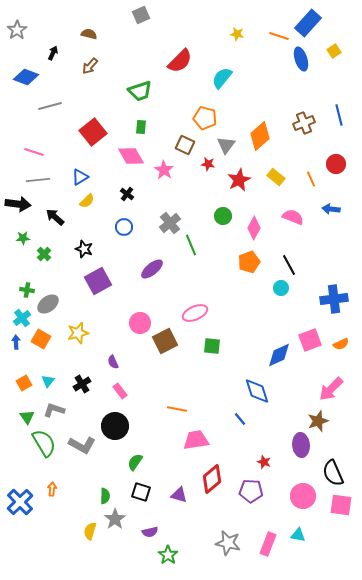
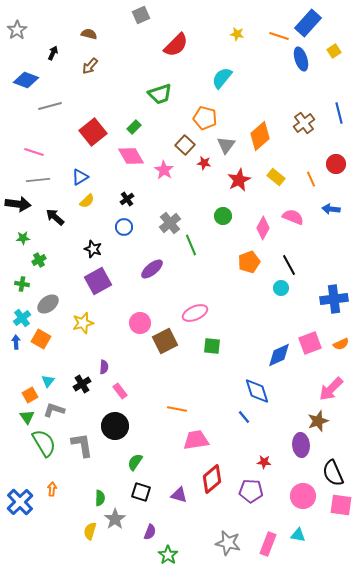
red semicircle at (180, 61): moved 4 px left, 16 px up
blue diamond at (26, 77): moved 3 px down
green trapezoid at (140, 91): moved 20 px right, 3 px down
blue line at (339, 115): moved 2 px up
brown cross at (304, 123): rotated 15 degrees counterclockwise
green rectangle at (141, 127): moved 7 px left; rotated 40 degrees clockwise
brown square at (185, 145): rotated 18 degrees clockwise
red star at (208, 164): moved 4 px left, 1 px up
black cross at (127, 194): moved 5 px down; rotated 16 degrees clockwise
pink diamond at (254, 228): moved 9 px right
black star at (84, 249): moved 9 px right
green cross at (44, 254): moved 5 px left, 6 px down; rotated 16 degrees clockwise
green cross at (27, 290): moved 5 px left, 6 px up
yellow star at (78, 333): moved 5 px right, 10 px up
pink square at (310, 340): moved 3 px down
purple semicircle at (113, 362): moved 9 px left, 5 px down; rotated 152 degrees counterclockwise
orange square at (24, 383): moved 6 px right, 12 px down
blue line at (240, 419): moved 4 px right, 2 px up
gray L-shape at (82, 445): rotated 128 degrees counterclockwise
red star at (264, 462): rotated 16 degrees counterclockwise
green semicircle at (105, 496): moved 5 px left, 2 px down
purple semicircle at (150, 532): rotated 56 degrees counterclockwise
